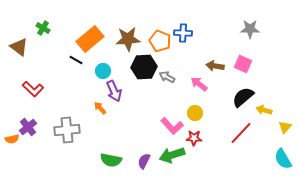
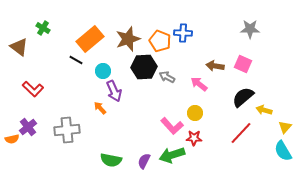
brown star: rotated 15 degrees counterclockwise
cyan semicircle: moved 8 px up
